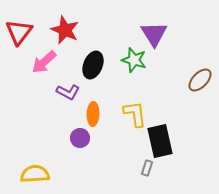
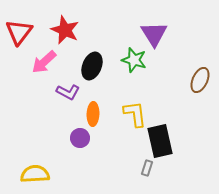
black ellipse: moved 1 px left, 1 px down
brown ellipse: rotated 20 degrees counterclockwise
